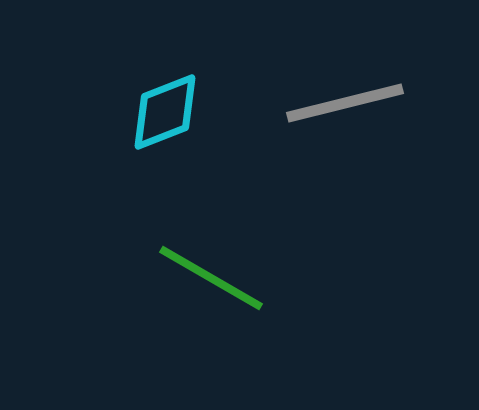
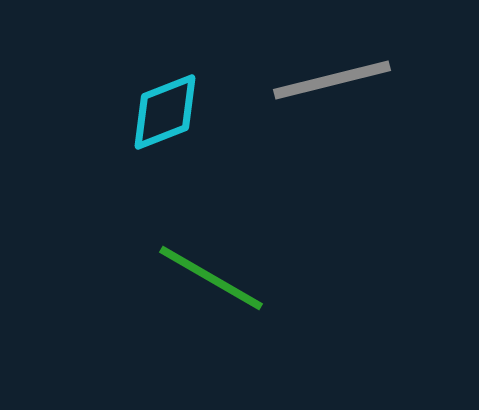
gray line: moved 13 px left, 23 px up
